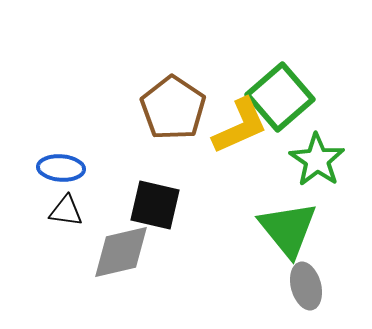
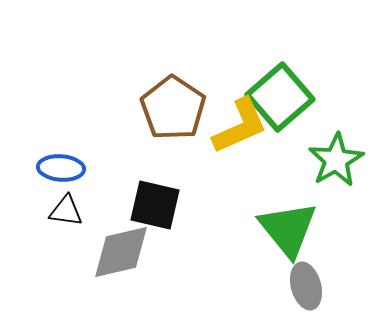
green star: moved 19 px right; rotated 8 degrees clockwise
